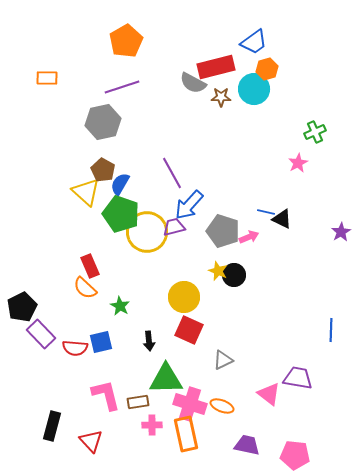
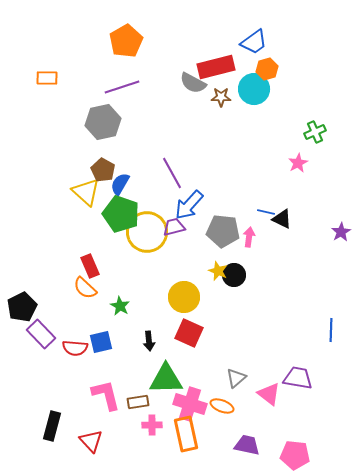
gray pentagon at (223, 231): rotated 12 degrees counterclockwise
pink arrow at (249, 237): rotated 60 degrees counterclockwise
red square at (189, 330): moved 3 px down
gray triangle at (223, 360): moved 13 px right, 18 px down; rotated 15 degrees counterclockwise
